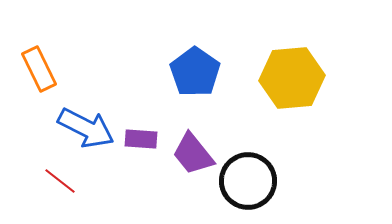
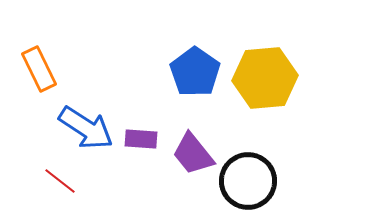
yellow hexagon: moved 27 px left
blue arrow: rotated 6 degrees clockwise
